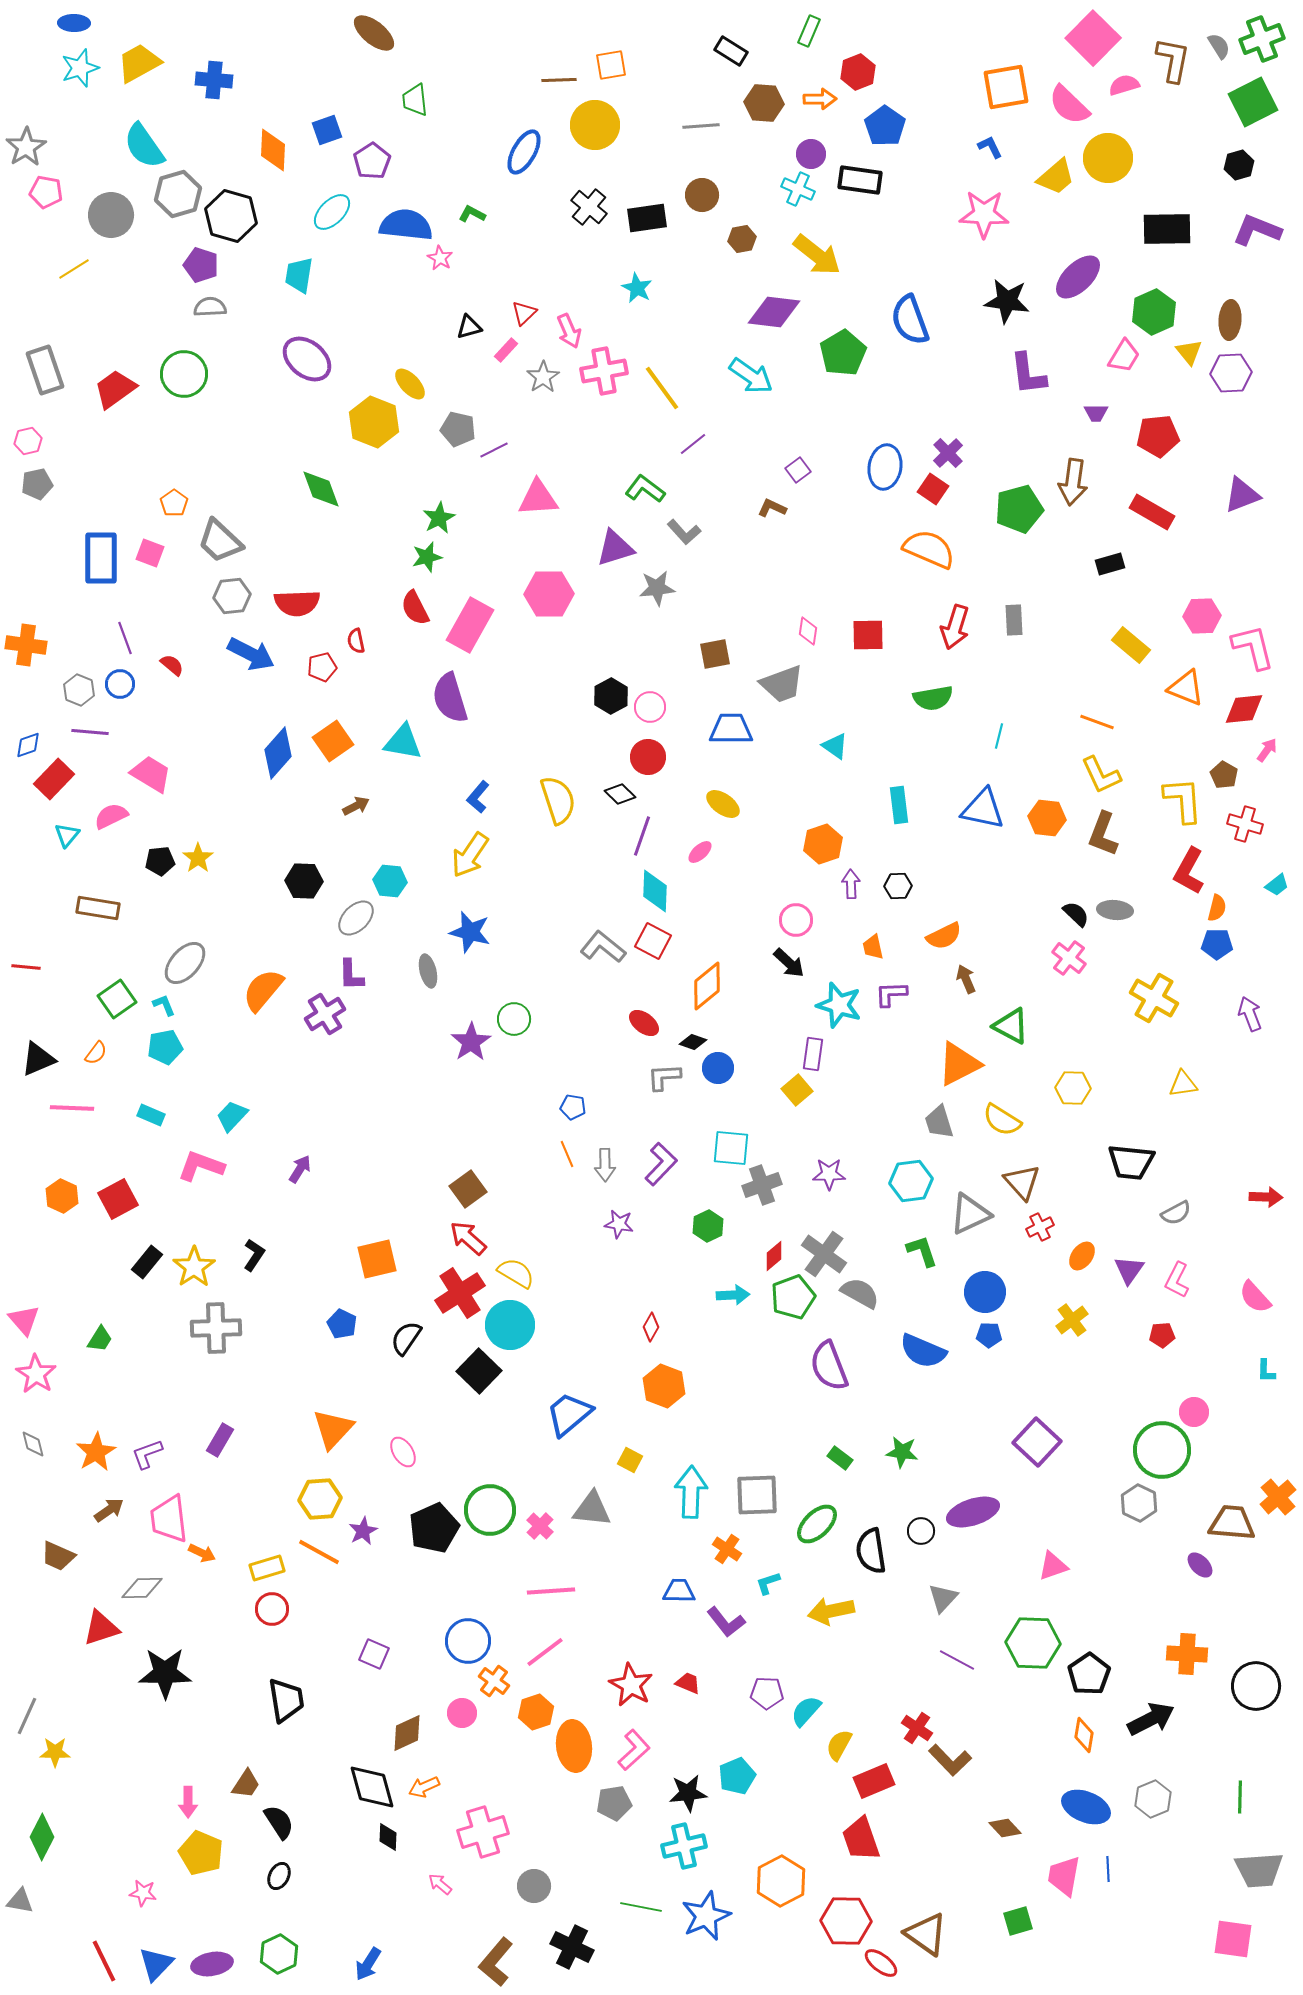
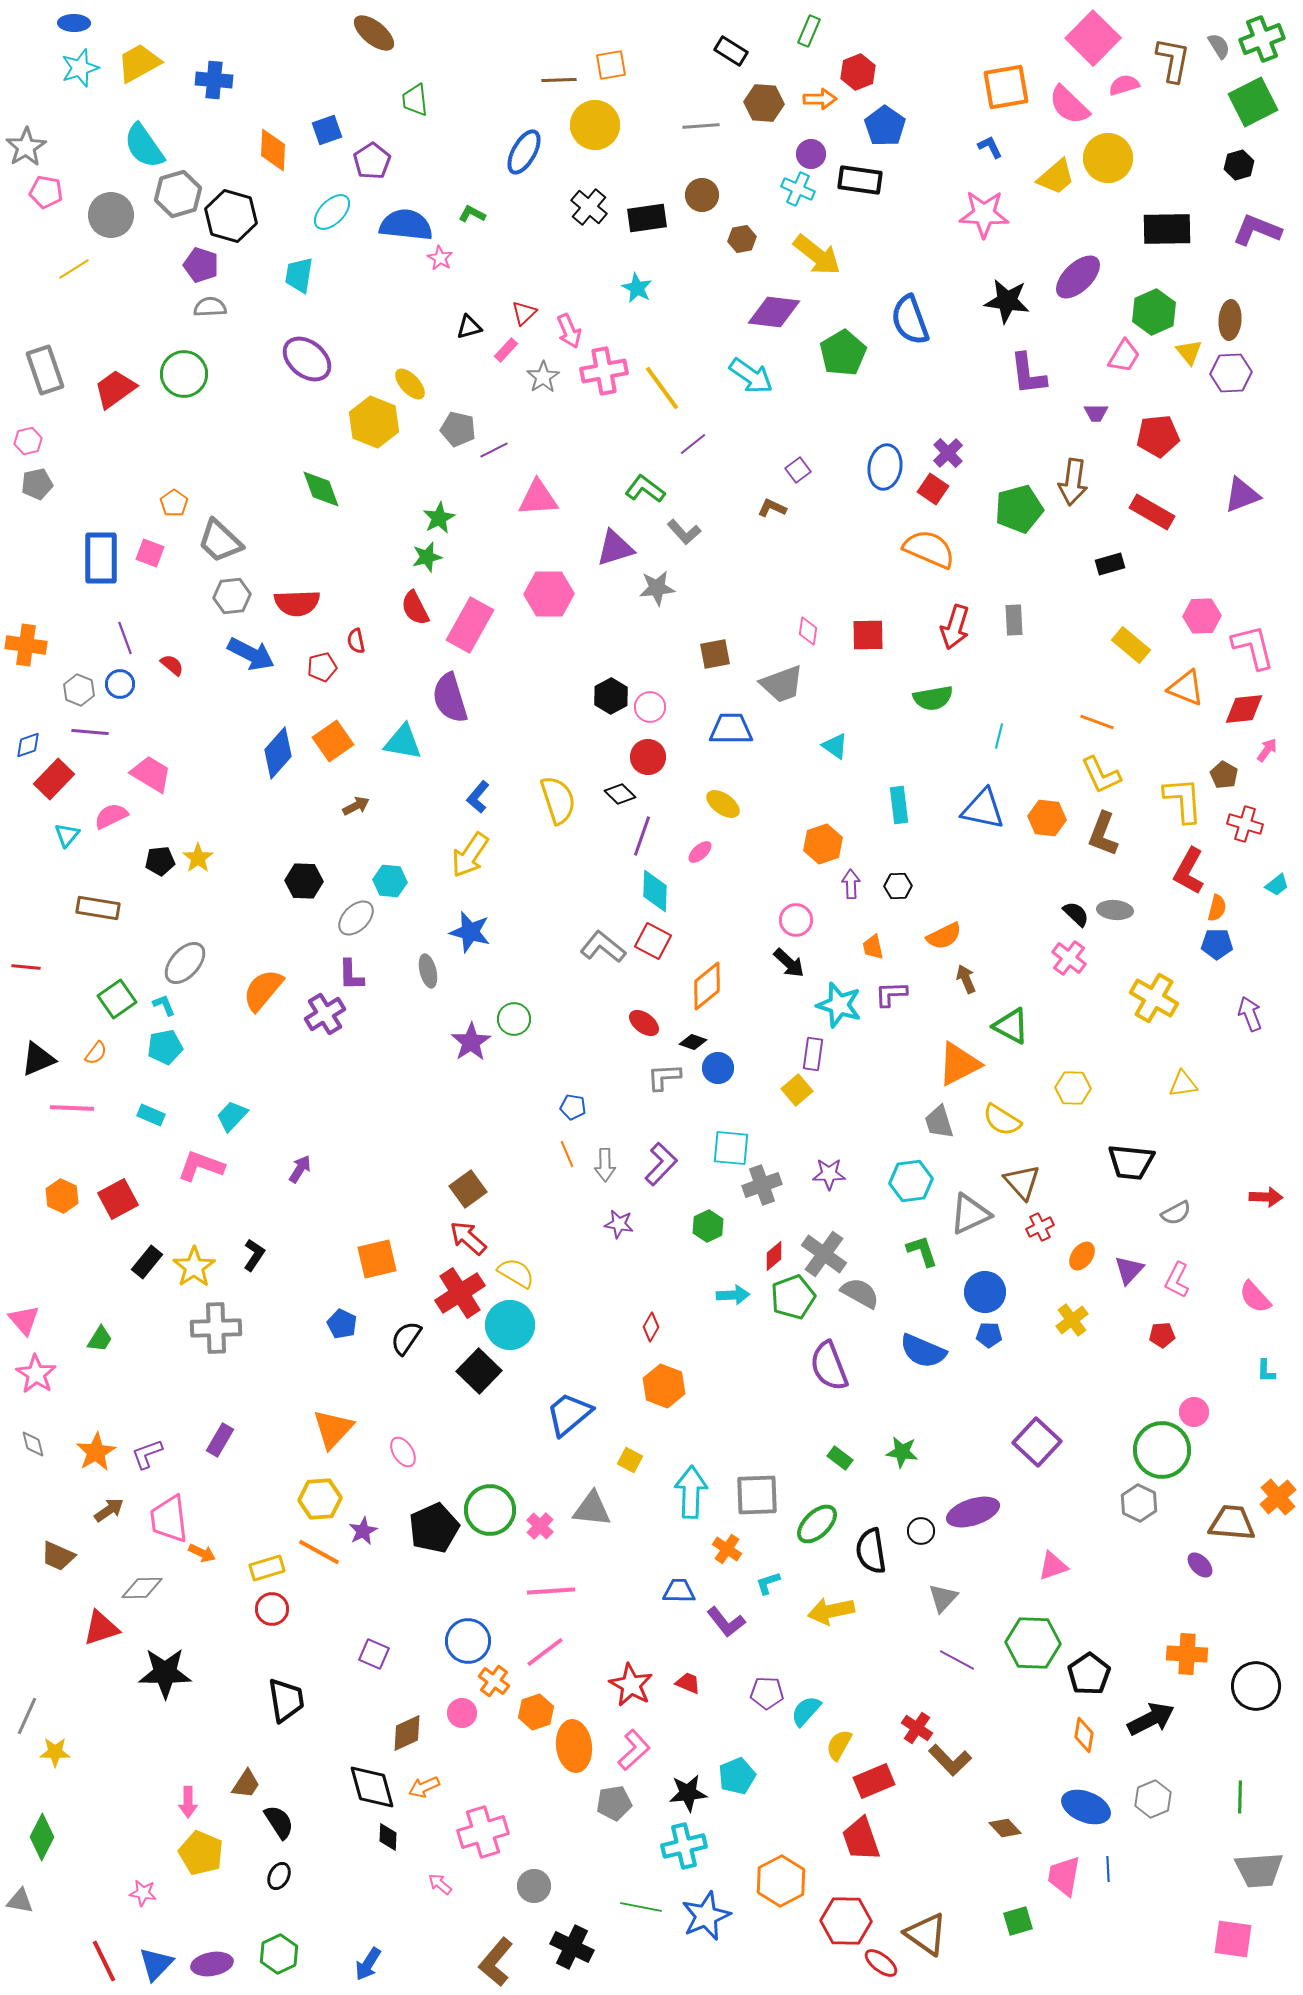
purple triangle at (1129, 1270): rotated 8 degrees clockwise
